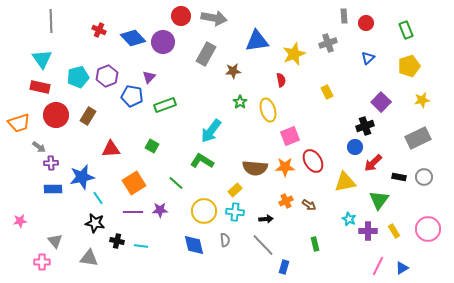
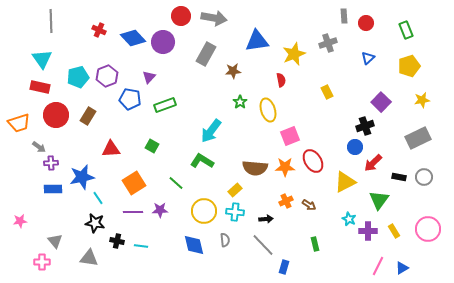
blue pentagon at (132, 96): moved 2 px left, 3 px down
yellow triangle at (345, 182): rotated 15 degrees counterclockwise
